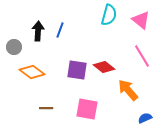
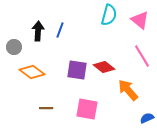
pink triangle: moved 1 px left
blue semicircle: moved 2 px right
